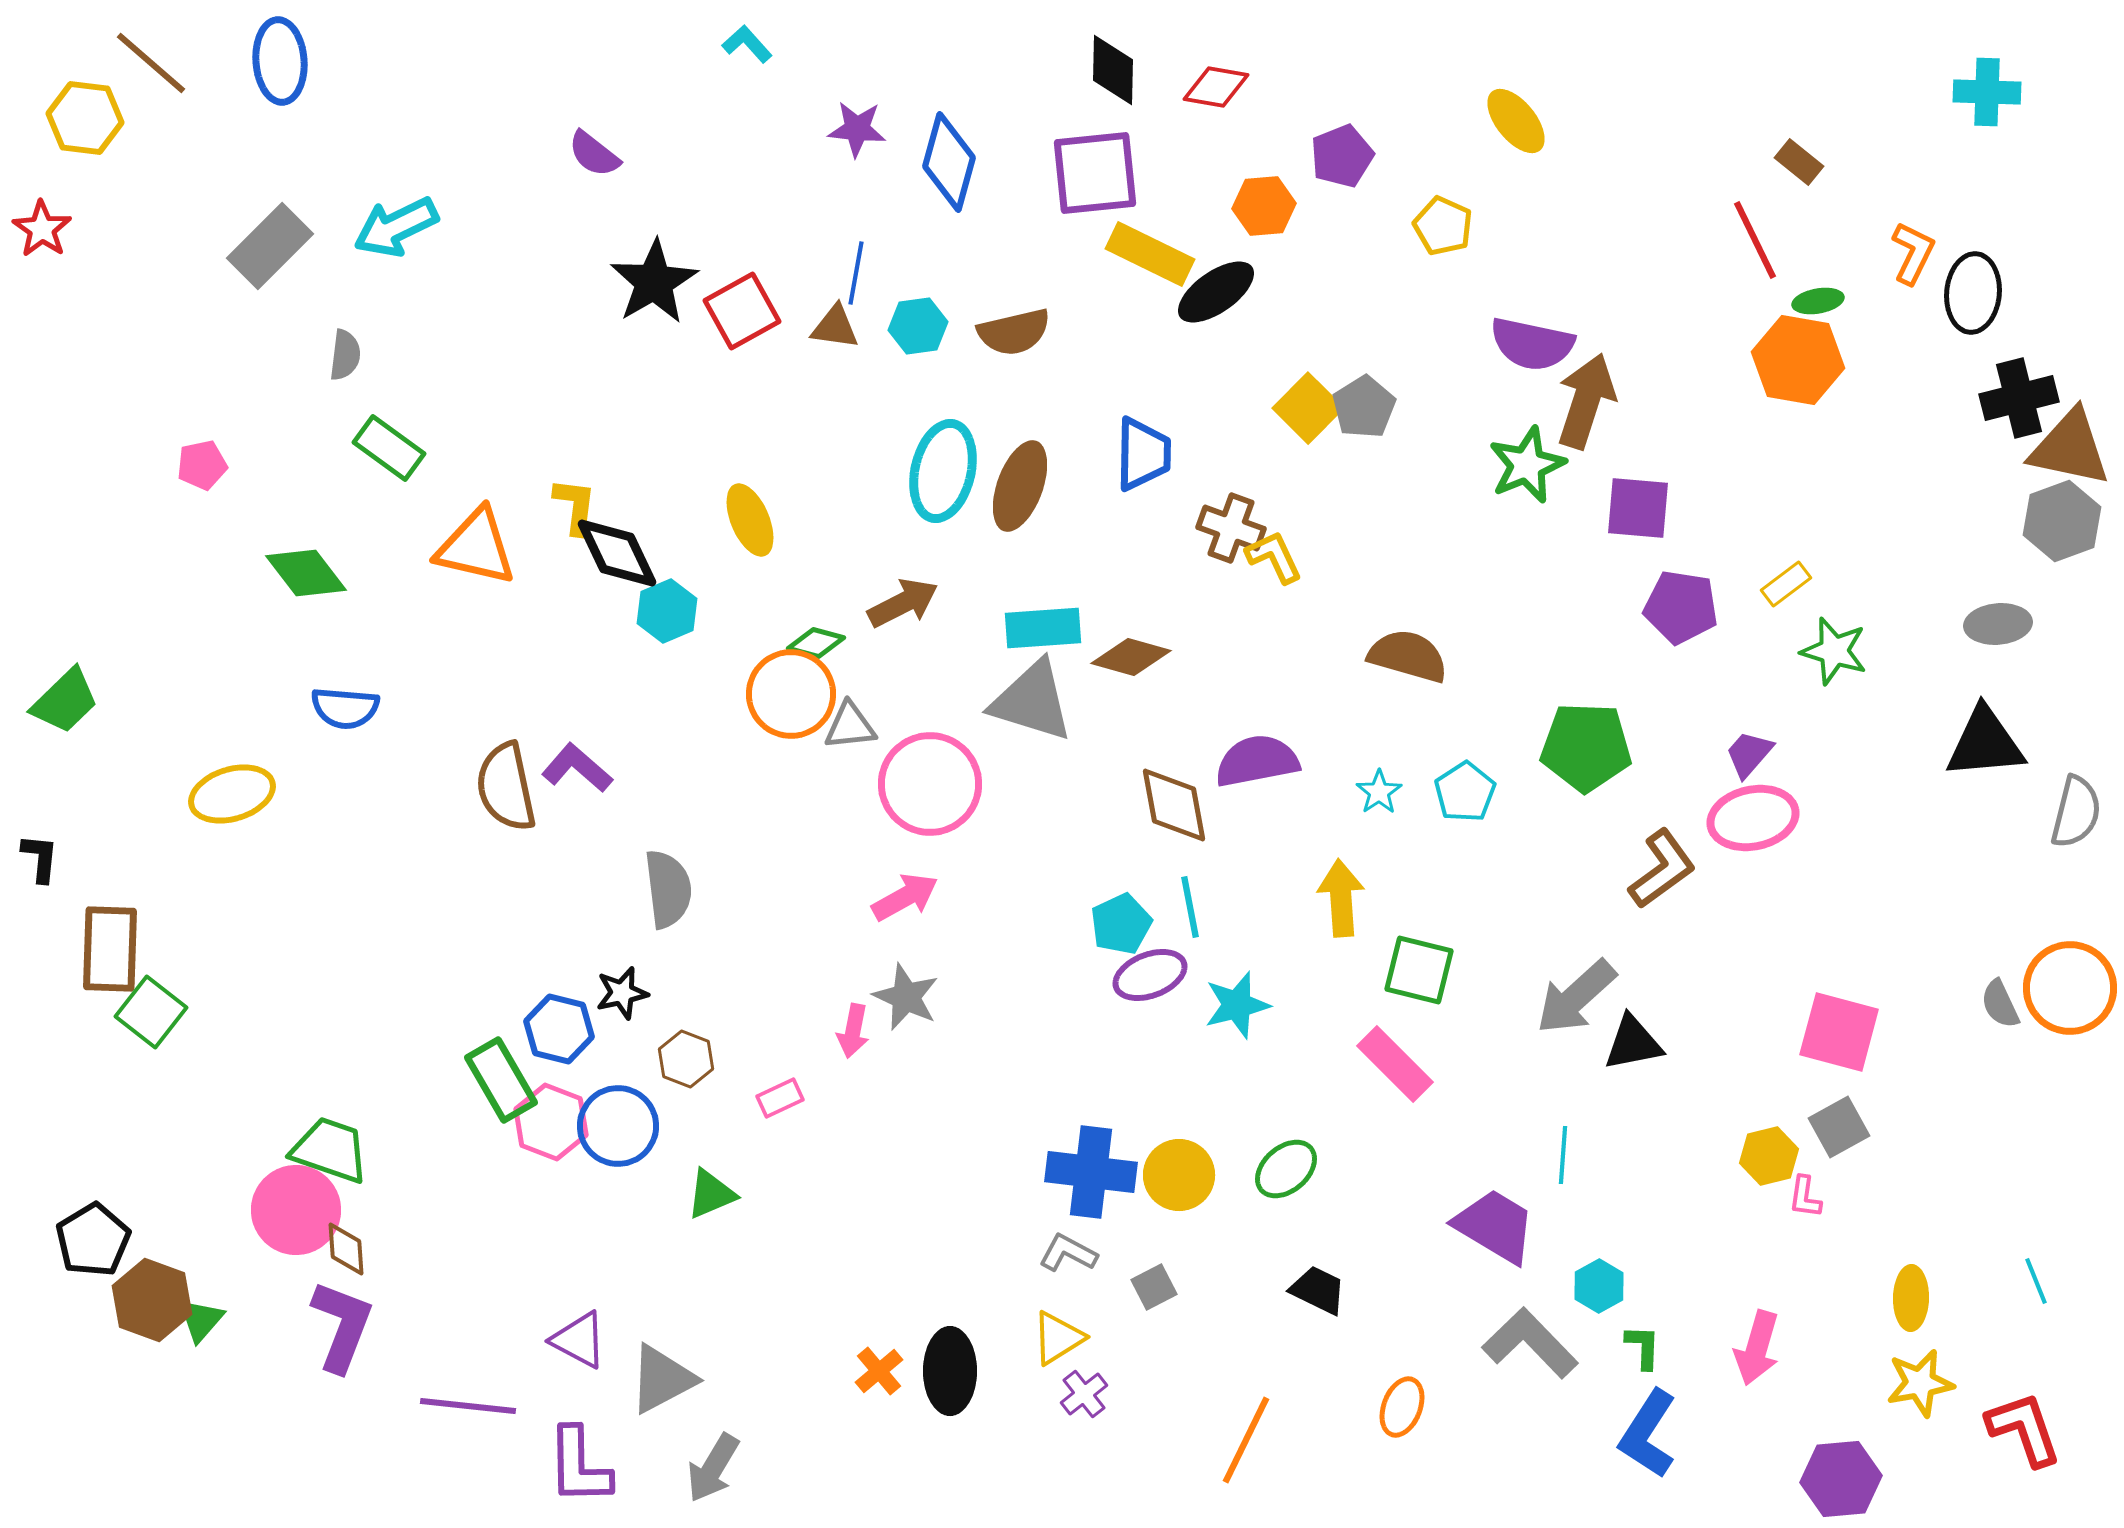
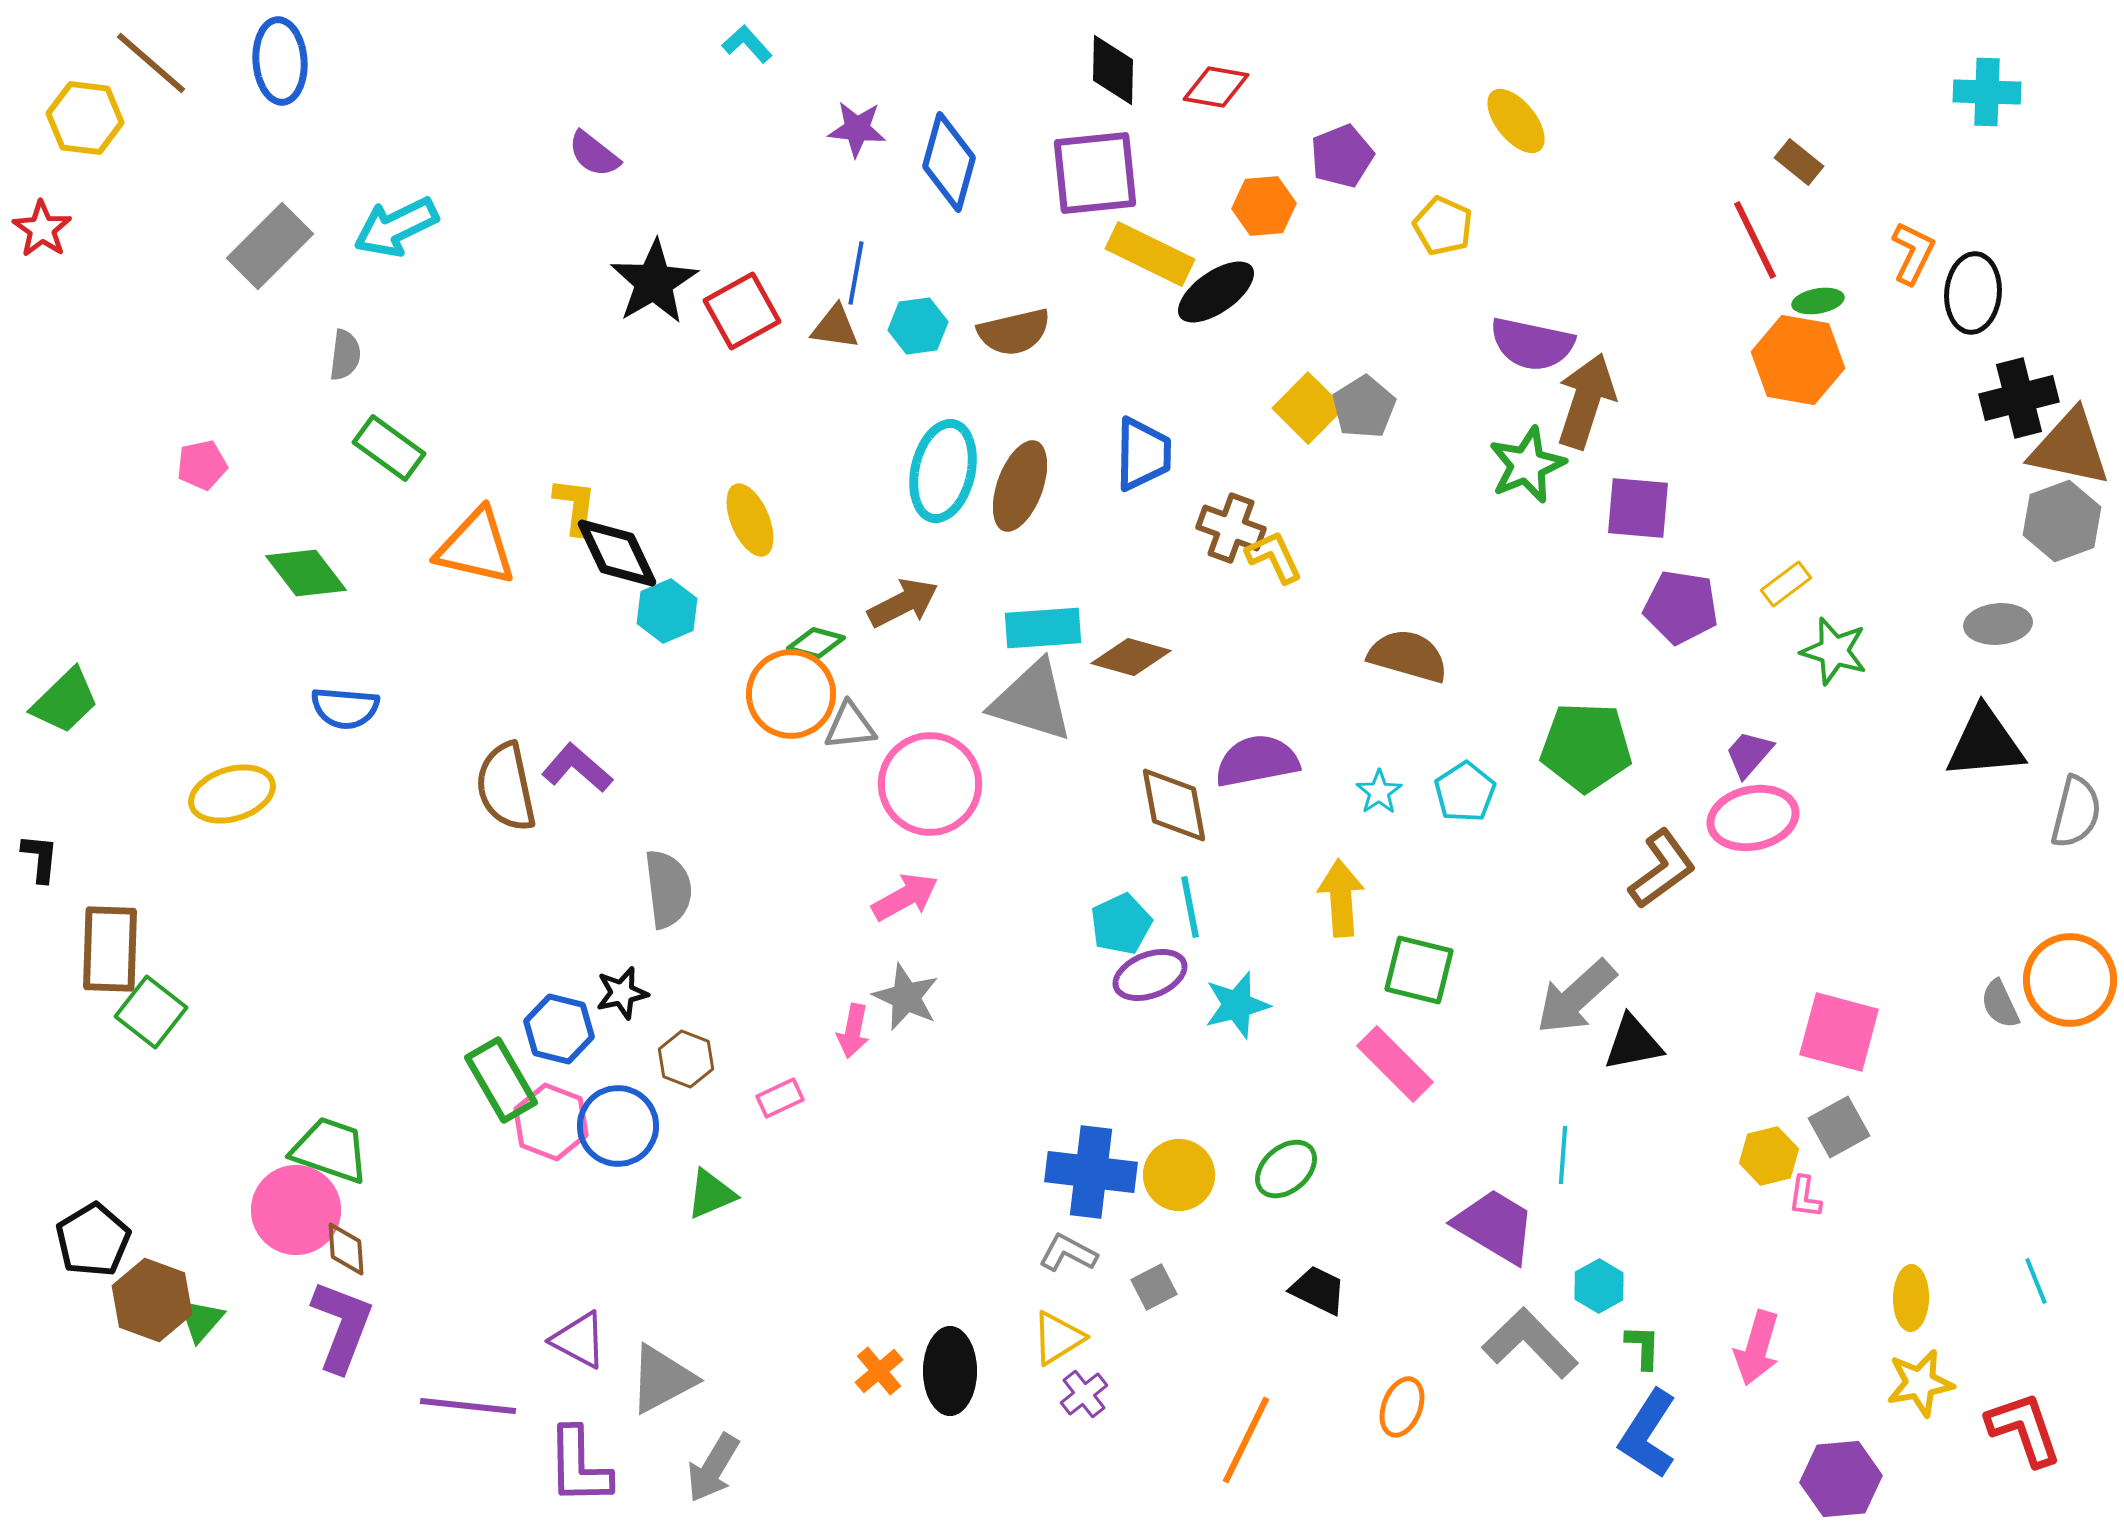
orange circle at (2070, 988): moved 8 px up
